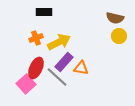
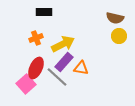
yellow arrow: moved 4 px right, 2 px down
